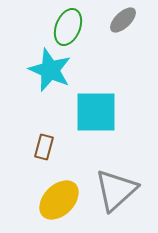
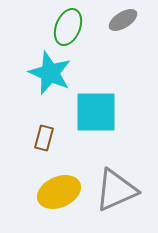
gray ellipse: rotated 12 degrees clockwise
cyan star: moved 3 px down
brown rectangle: moved 9 px up
gray triangle: rotated 18 degrees clockwise
yellow ellipse: moved 8 px up; rotated 21 degrees clockwise
